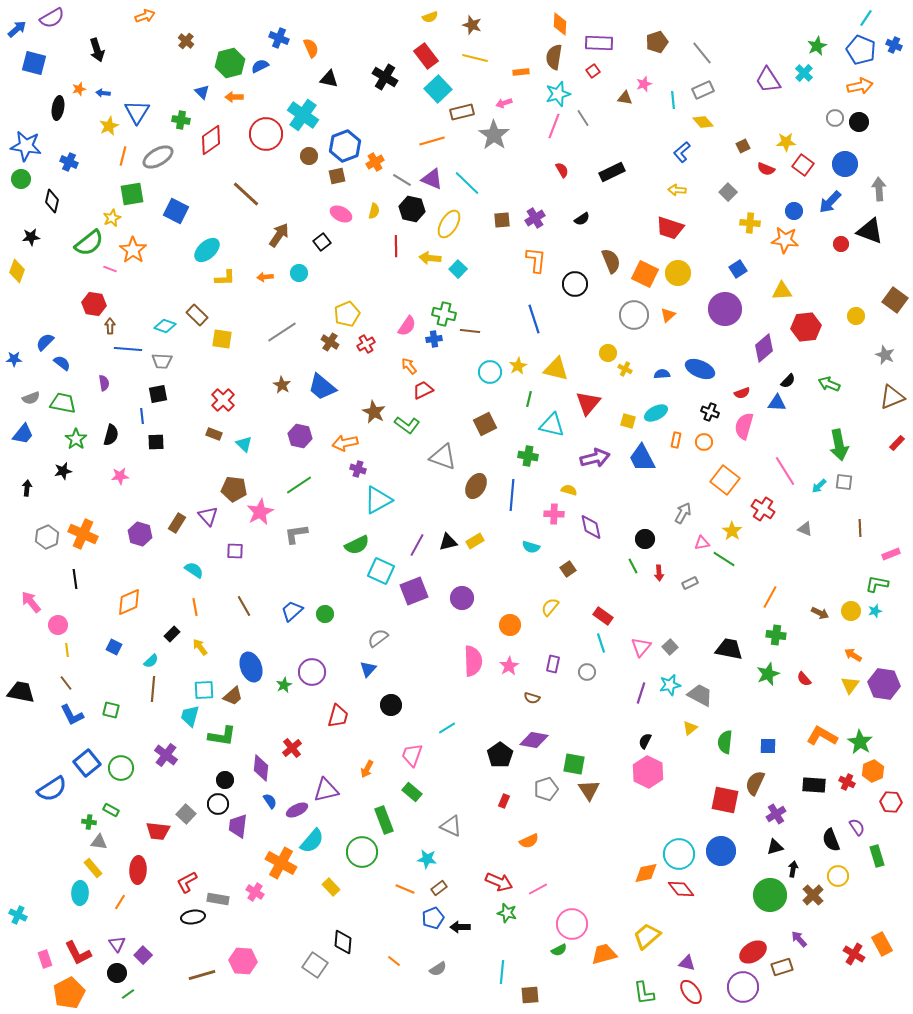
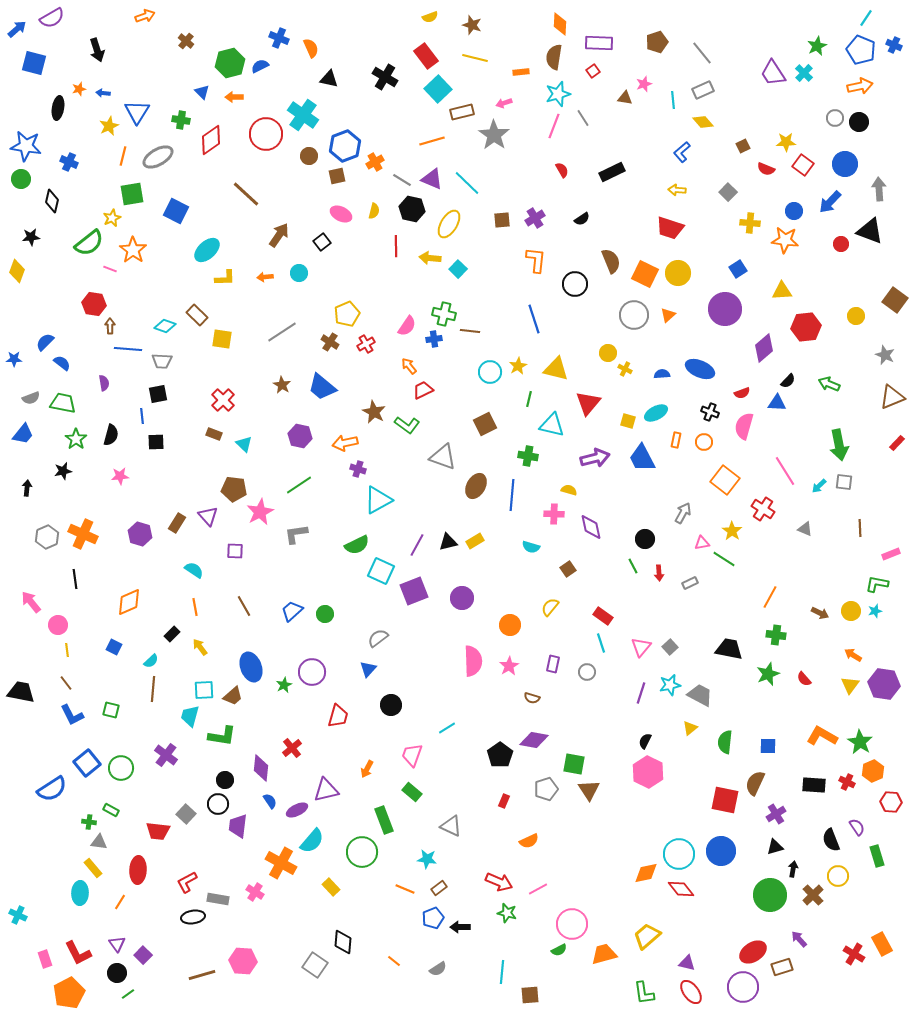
purple trapezoid at (768, 80): moved 5 px right, 7 px up
